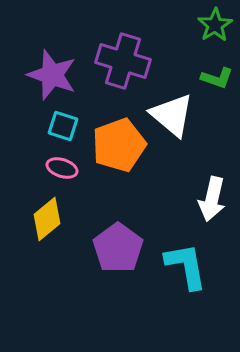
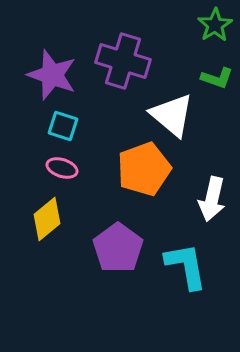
orange pentagon: moved 25 px right, 24 px down
